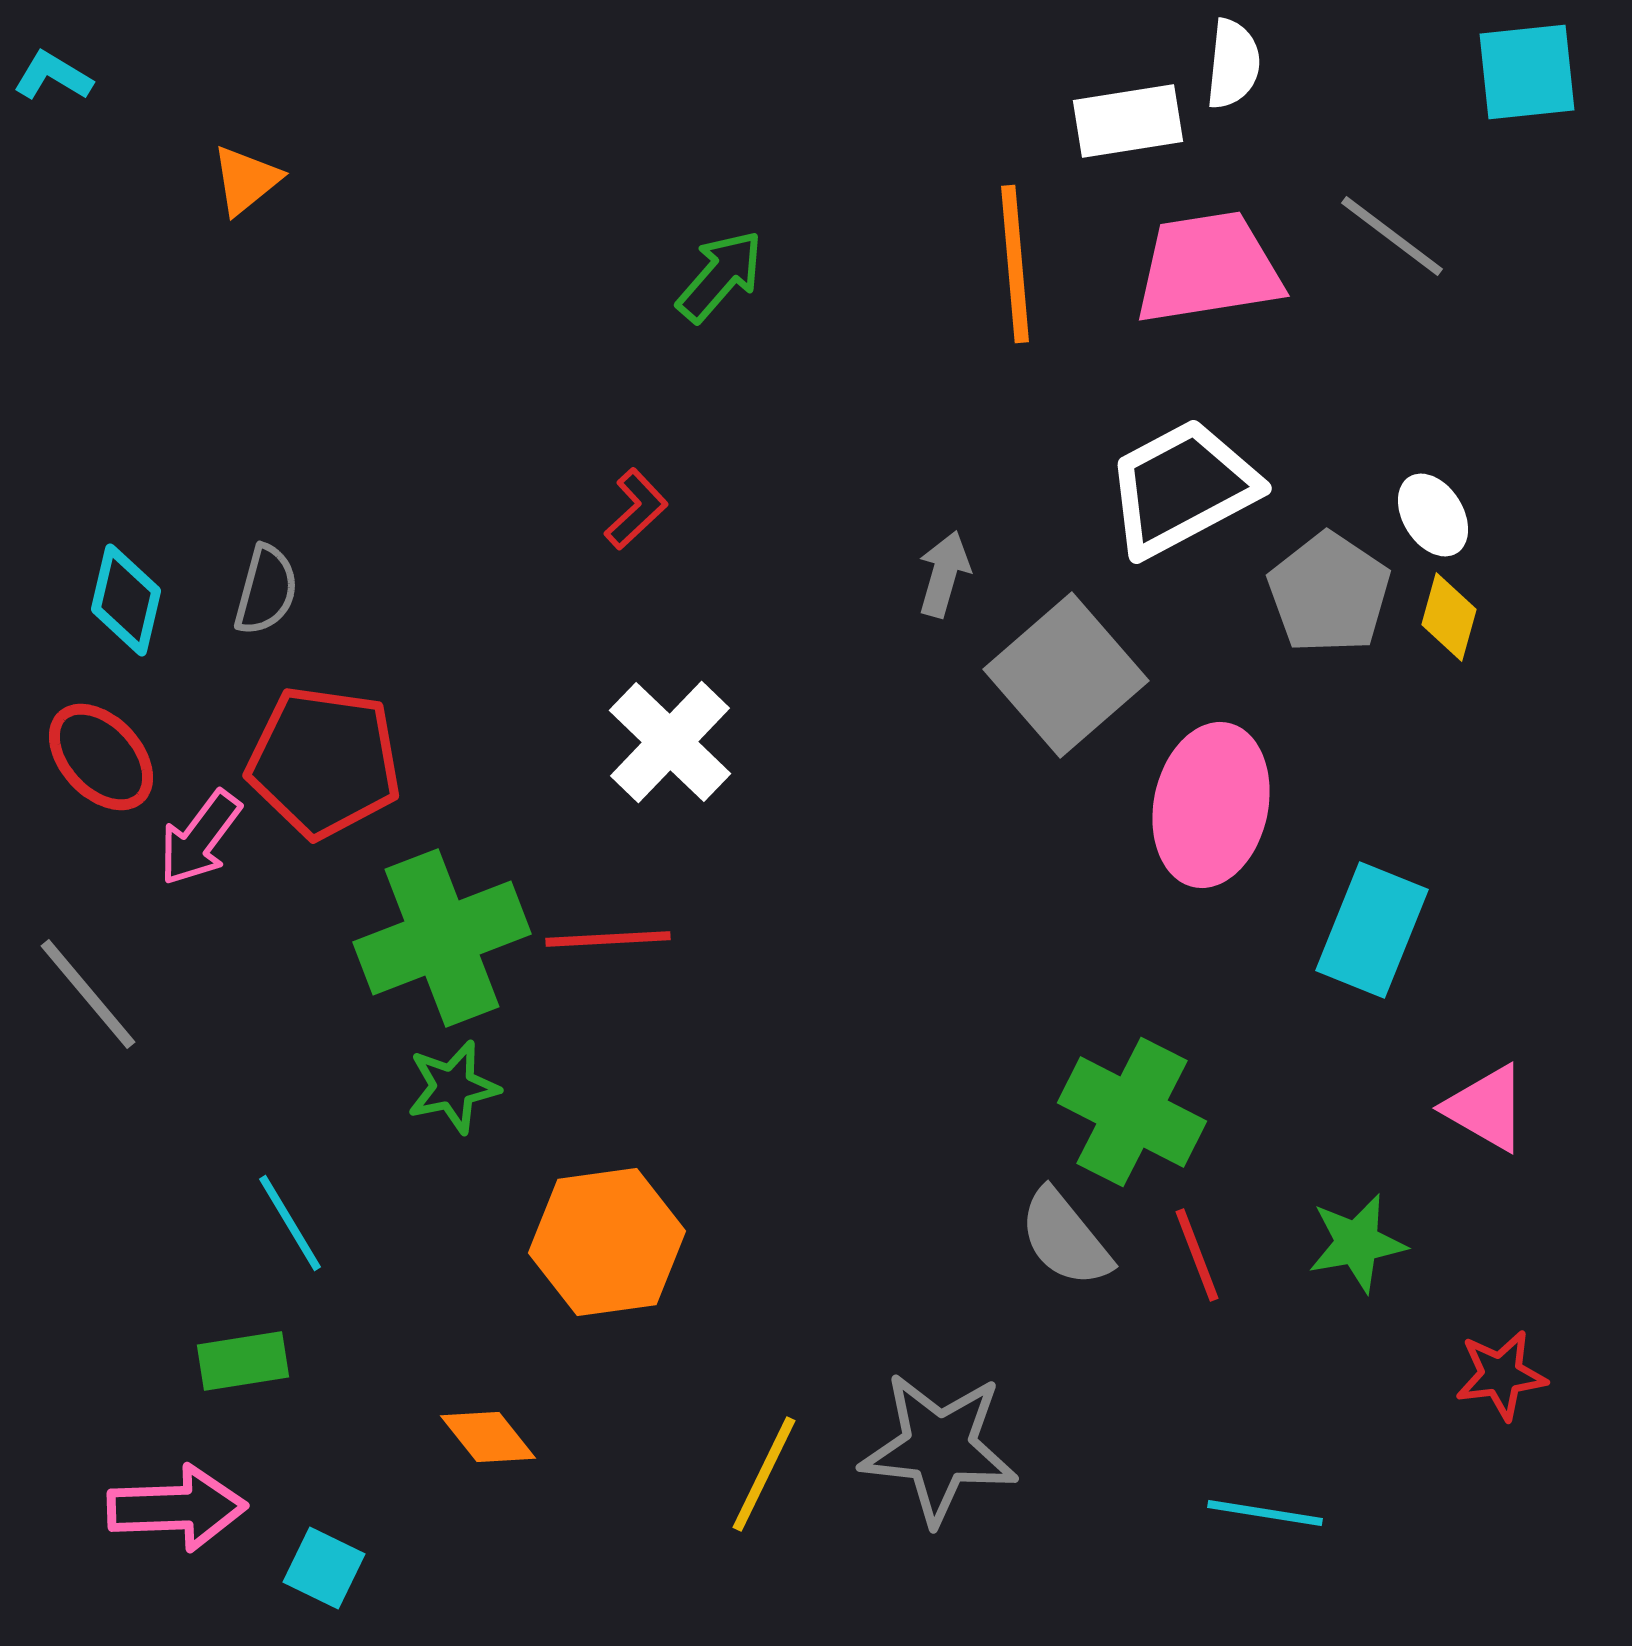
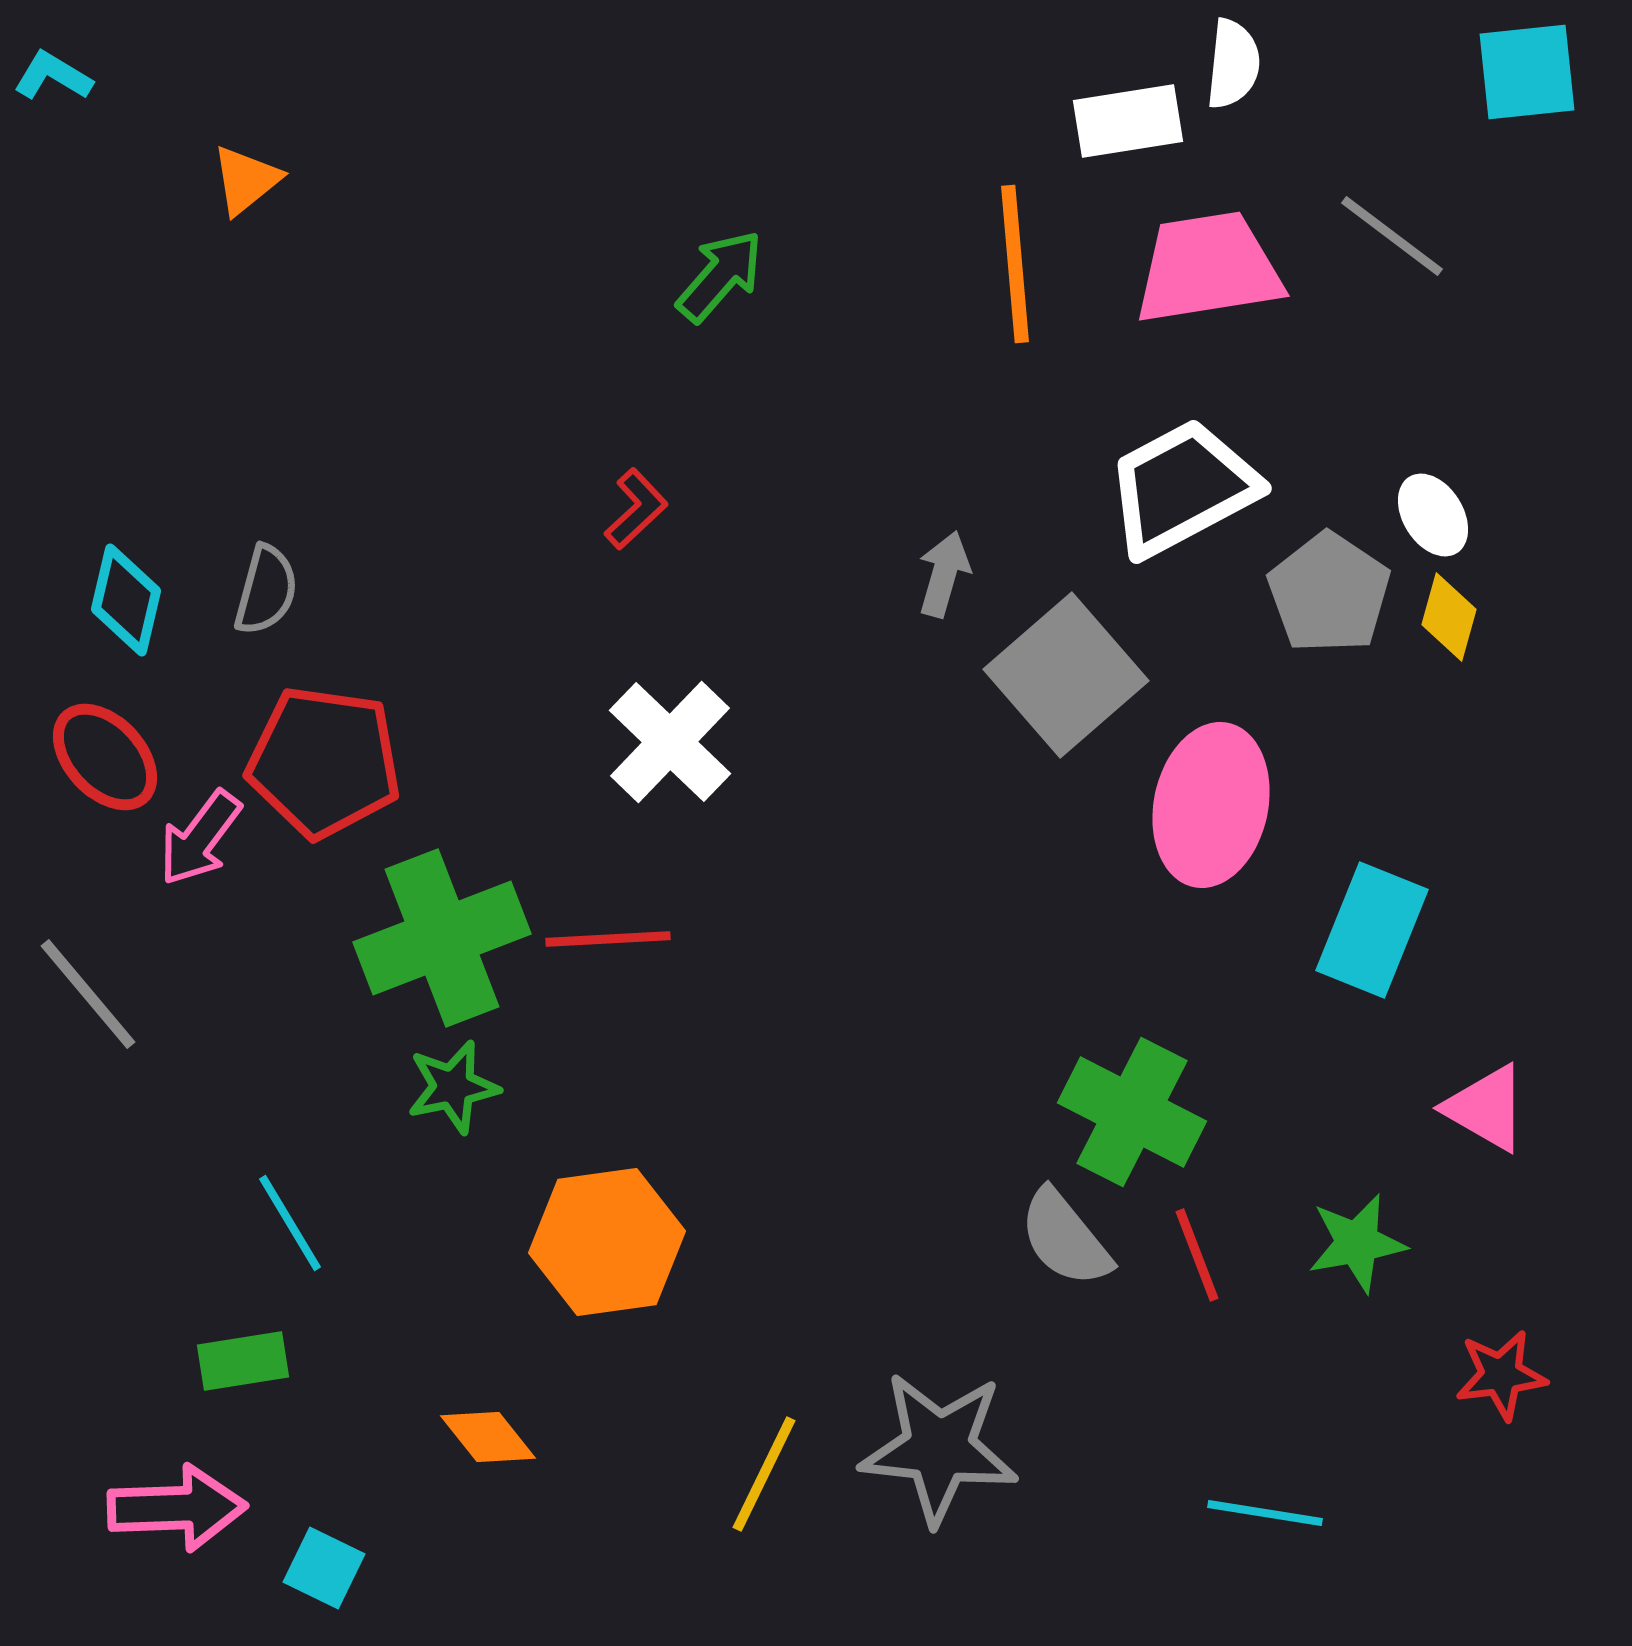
red ellipse at (101, 757): moved 4 px right
